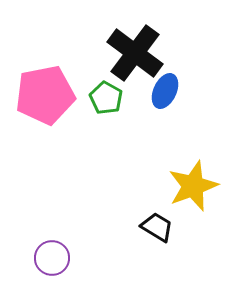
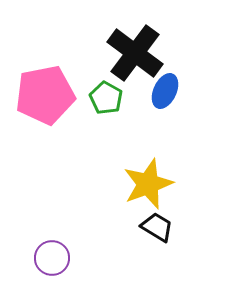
yellow star: moved 45 px left, 2 px up
